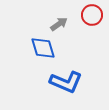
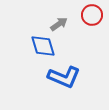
blue diamond: moved 2 px up
blue L-shape: moved 2 px left, 5 px up
